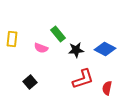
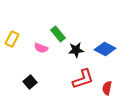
yellow rectangle: rotated 21 degrees clockwise
